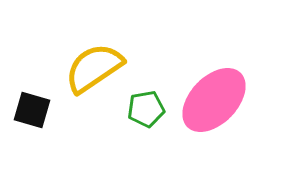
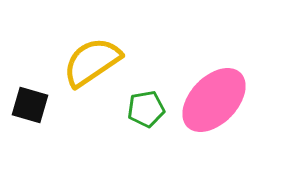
yellow semicircle: moved 2 px left, 6 px up
black square: moved 2 px left, 5 px up
